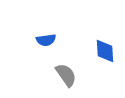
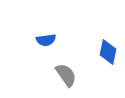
blue diamond: moved 3 px right, 1 px down; rotated 15 degrees clockwise
